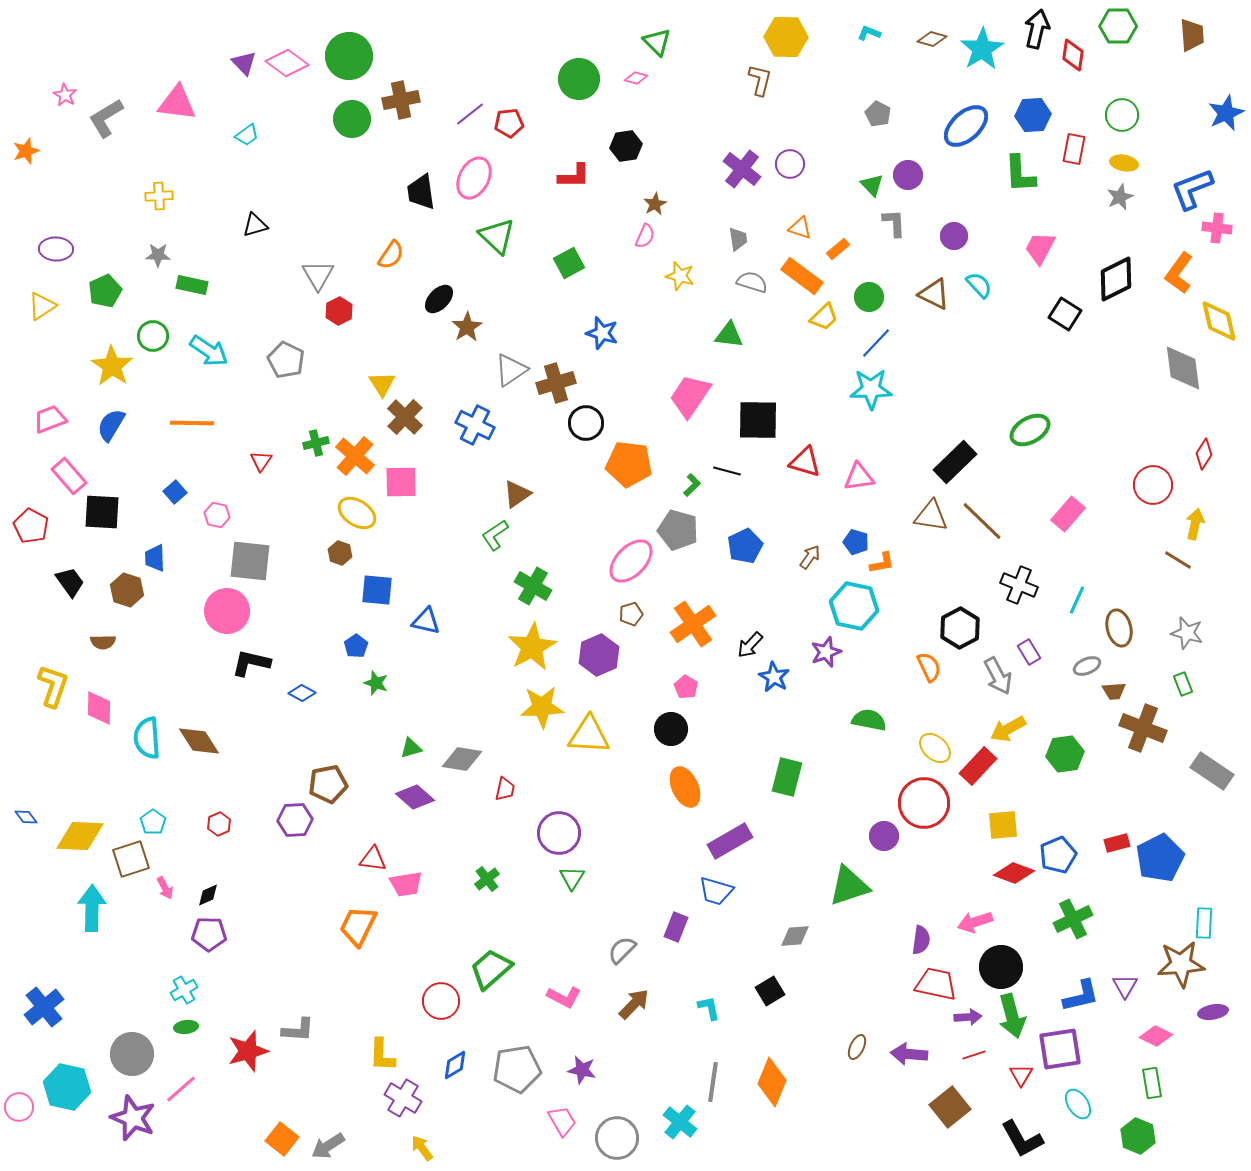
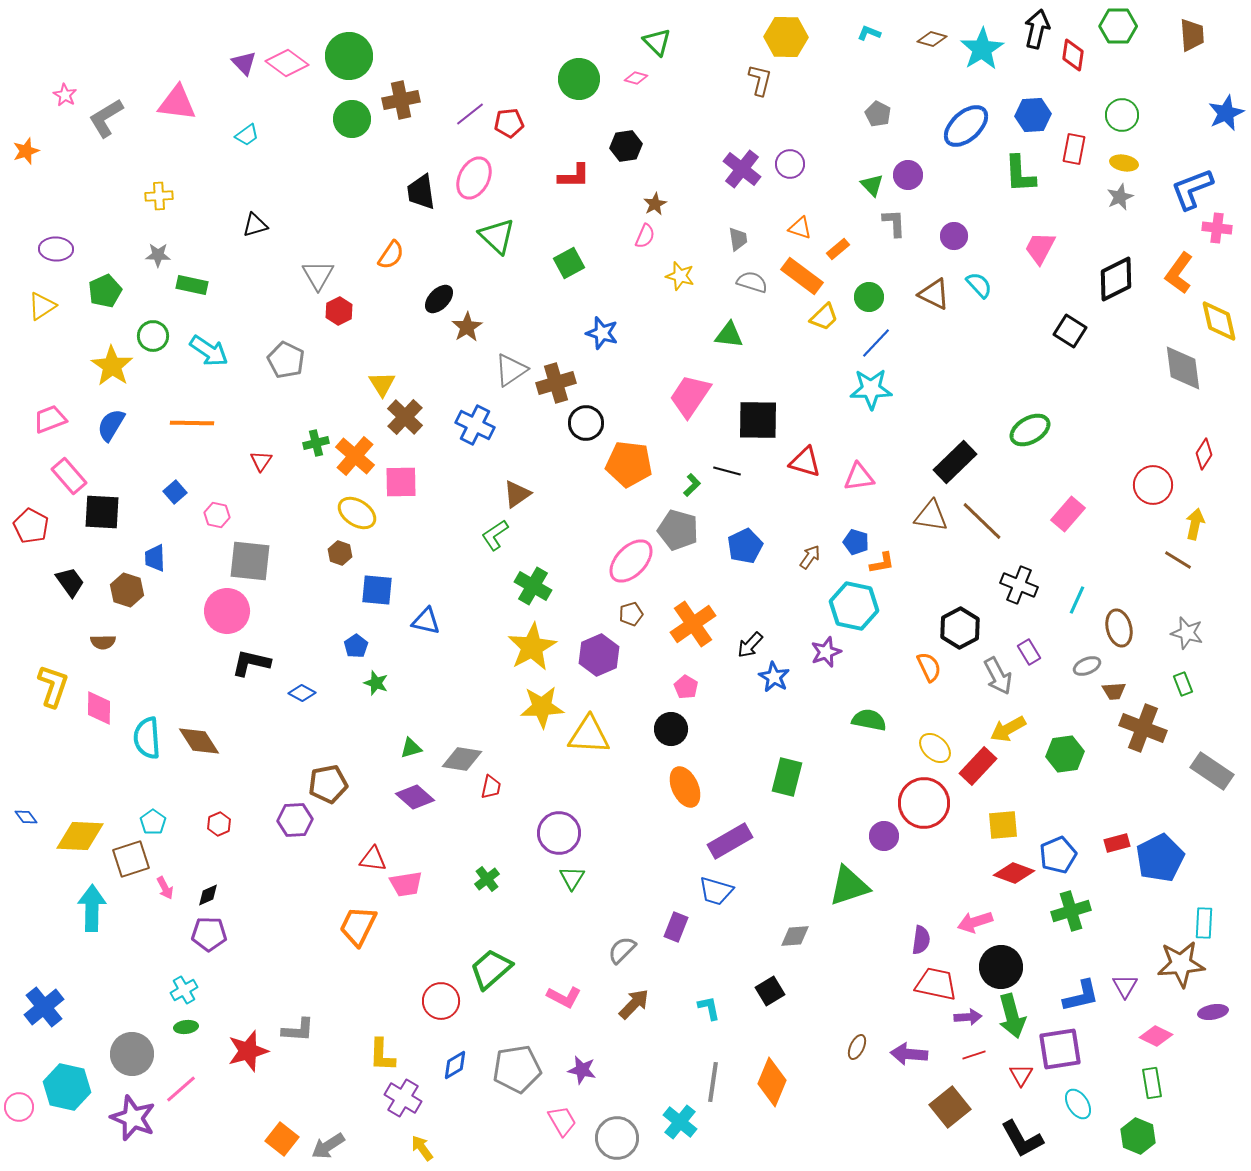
black square at (1065, 314): moved 5 px right, 17 px down
red trapezoid at (505, 789): moved 14 px left, 2 px up
green cross at (1073, 919): moved 2 px left, 8 px up; rotated 9 degrees clockwise
